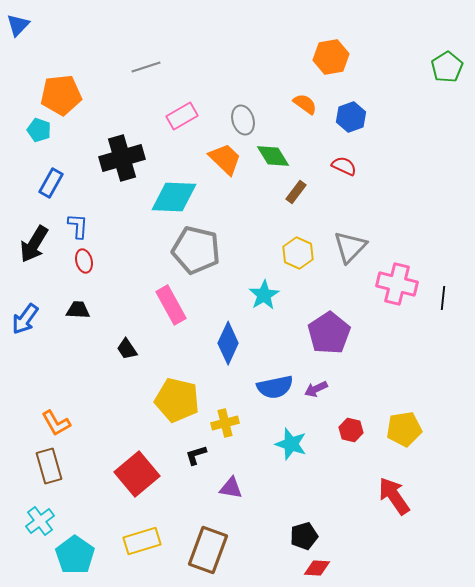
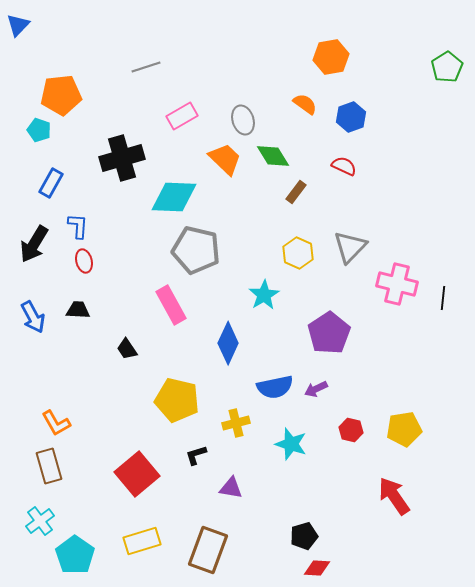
blue arrow at (25, 319): moved 8 px right, 2 px up; rotated 64 degrees counterclockwise
yellow cross at (225, 423): moved 11 px right
